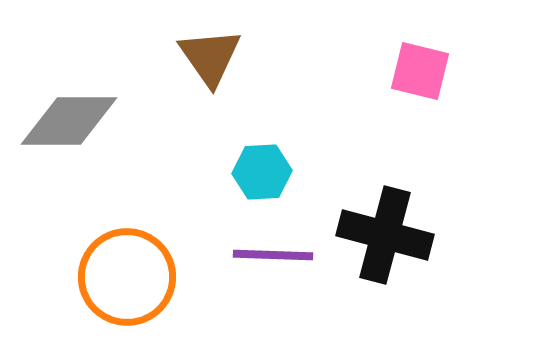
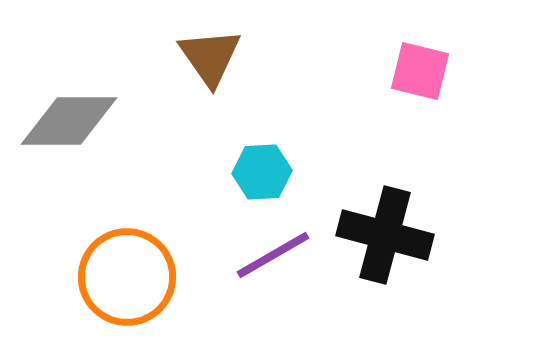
purple line: rotated 32 degrees counterclockwise
